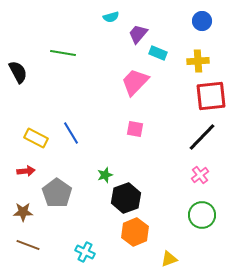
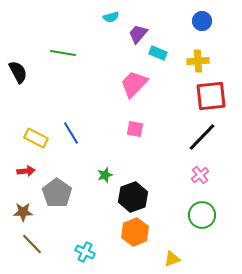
pink trapezoid: moved 1 px left, 2 px down
black hexagon: moved 7 px right, 1 px up
brown line: moved 4 px right, 1 px up; rotated 25 degrees clockwise
yellow triangle: moved 3 px right
